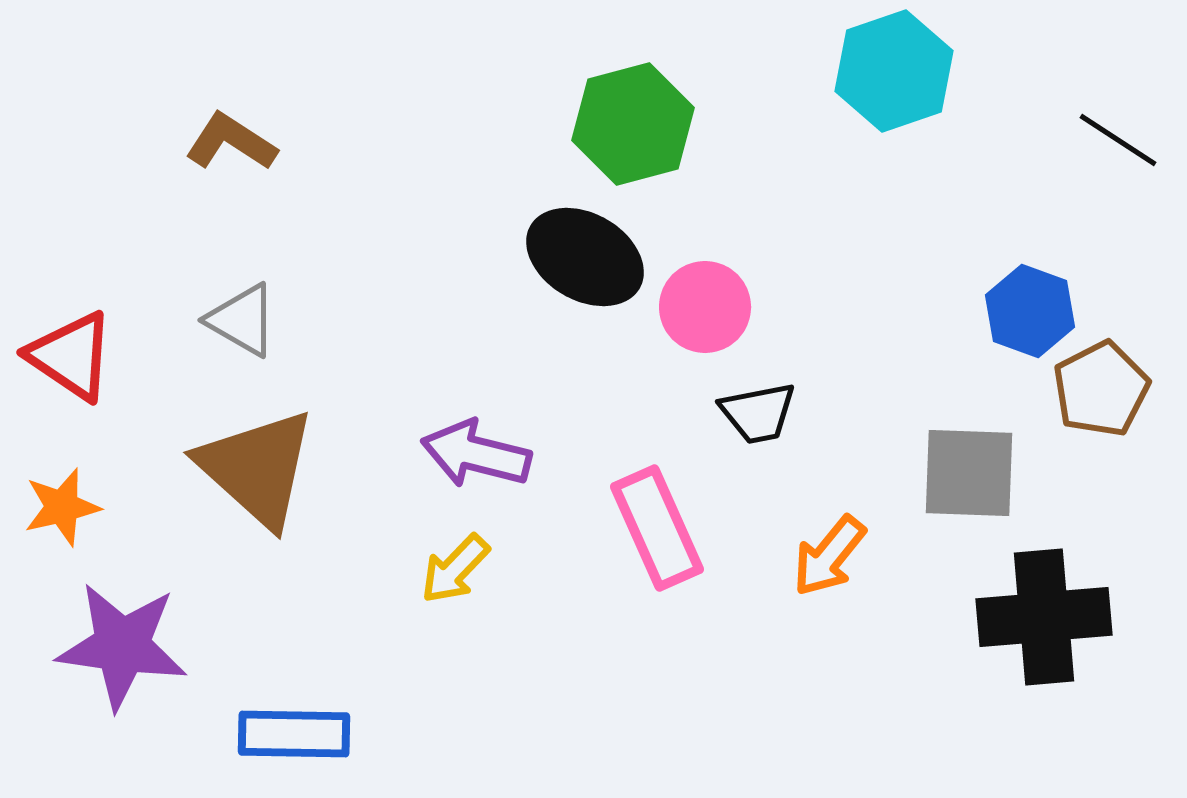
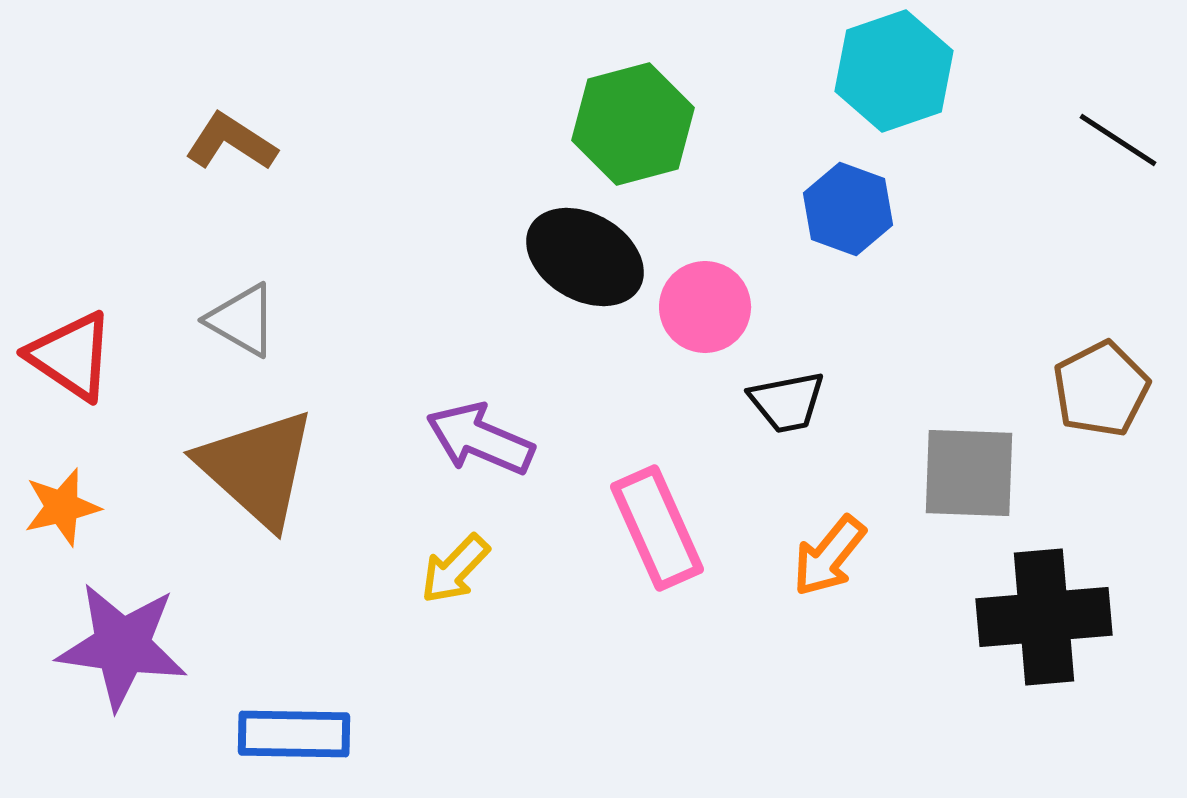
blue hexagon: moved 182 px left, 102 px up
black trapezoid: moved 29 px right, 11 px up
purple arrow: moved 4 px right, 15 px up; rotated 9 degrees clockwise
